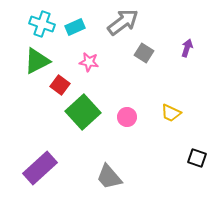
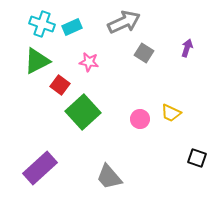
gray arrow: moved 1 px right; rotated 12 degrees clockwise
cyan rectangle: moved 3 px left
pink circle: moved 13 px right, 2 px down
